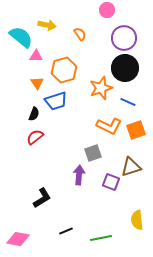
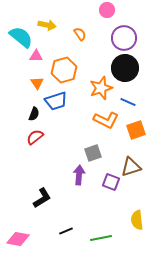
orange L-shape: moved 3 px left, 6 px up
